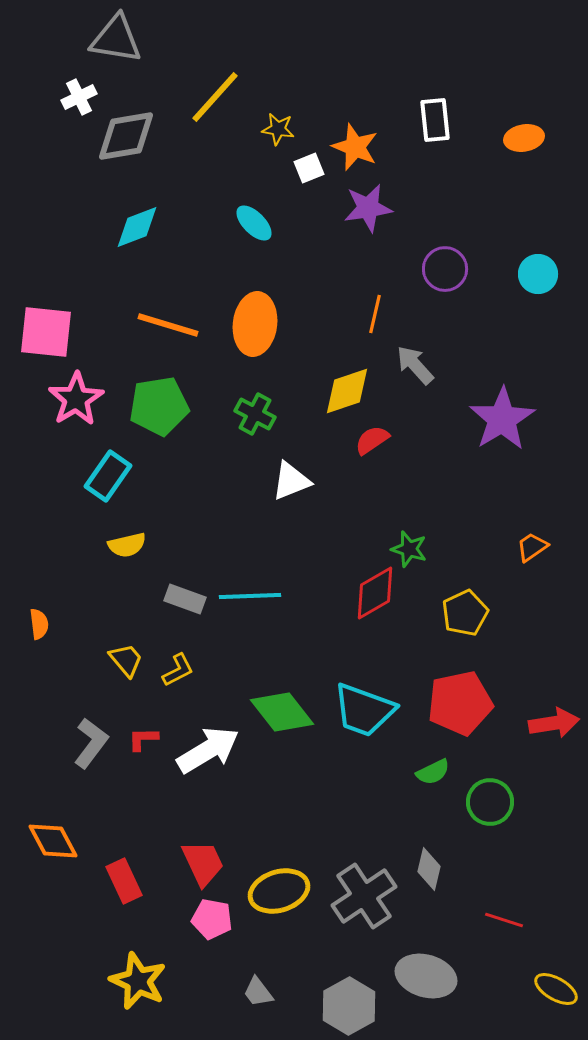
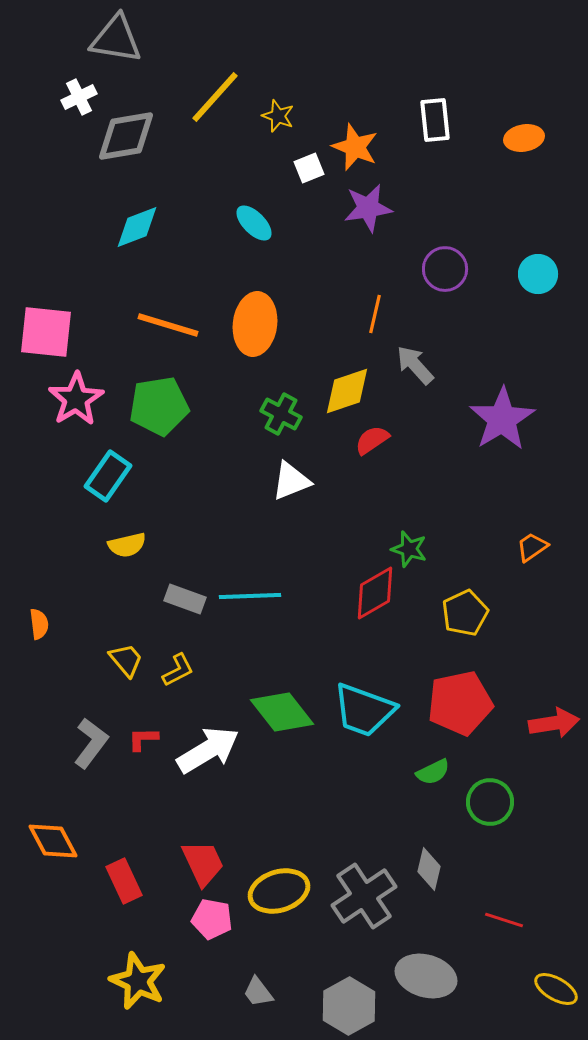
yellow star at (278, 129): moved 13 px up; rotated 12 degrees clockwise
green cross at (255, 414): moved 26 px right
